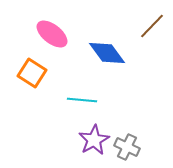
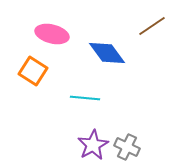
brown line: rotated 12 degrees clockwise
pink ellipse: rotated 24 degrees counterclockwise
orange square: moved 1 px right, 2 px up
cyan line: moved 3 px right, 2 px up
purple star: moved 1 px left, 5 px down
